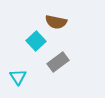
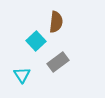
brown semicircle: rotated 95 degrees counterclockwise
cyan triangle: moved 4 px right, 2 px up
